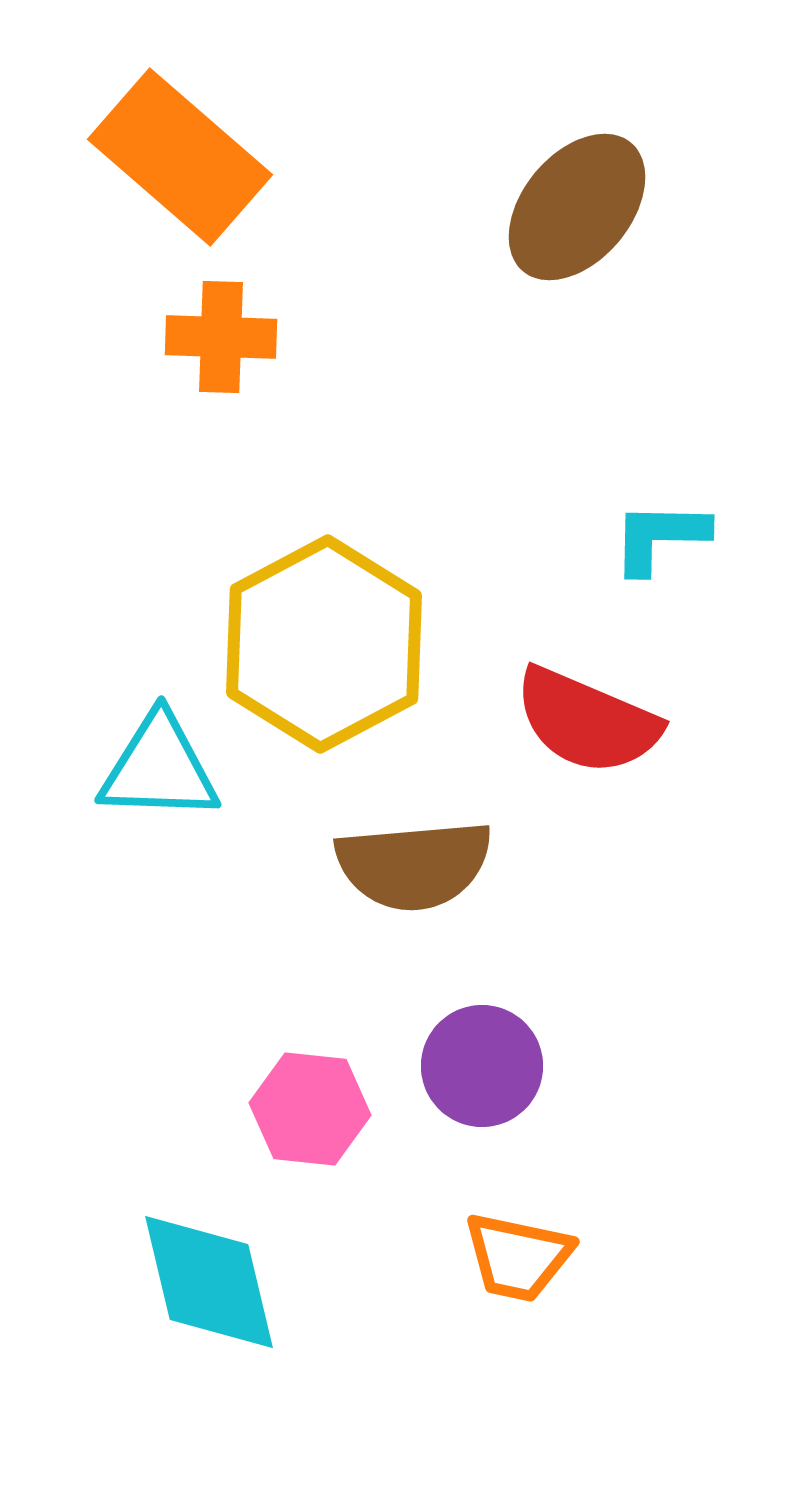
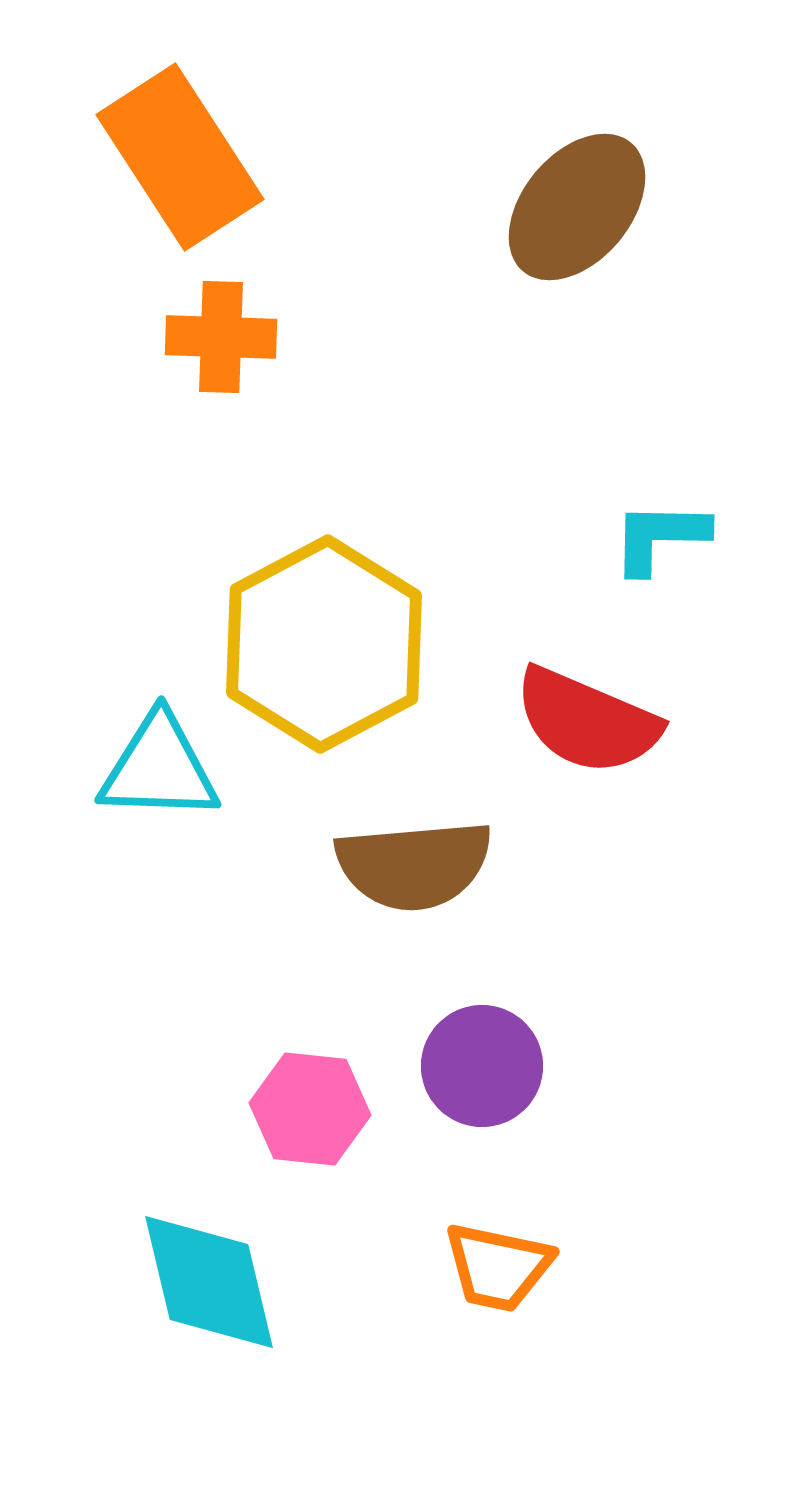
orange rectangle: rotated 16 degrees clockwise
orange trapezoid: moved 20 px left, 10 px down
